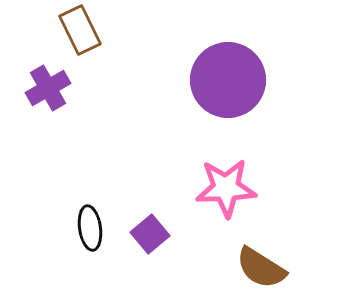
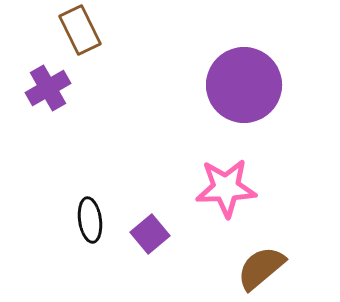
purple circle: moved 16 px right, 5 px down
black ellipse: moved 8 px up
brown semicircle: rotated 108 degrees clockwise
